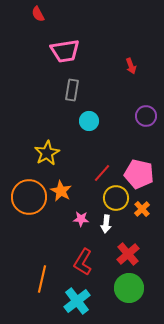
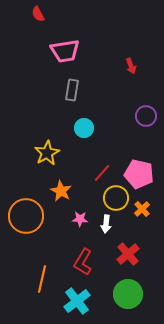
cyan circle: moved 5 px left, 7 px down
orange circle: moved 3 px left, 19 px down
pink star: moved 1 px left
green circle: moved 1 px left, 6 px down
